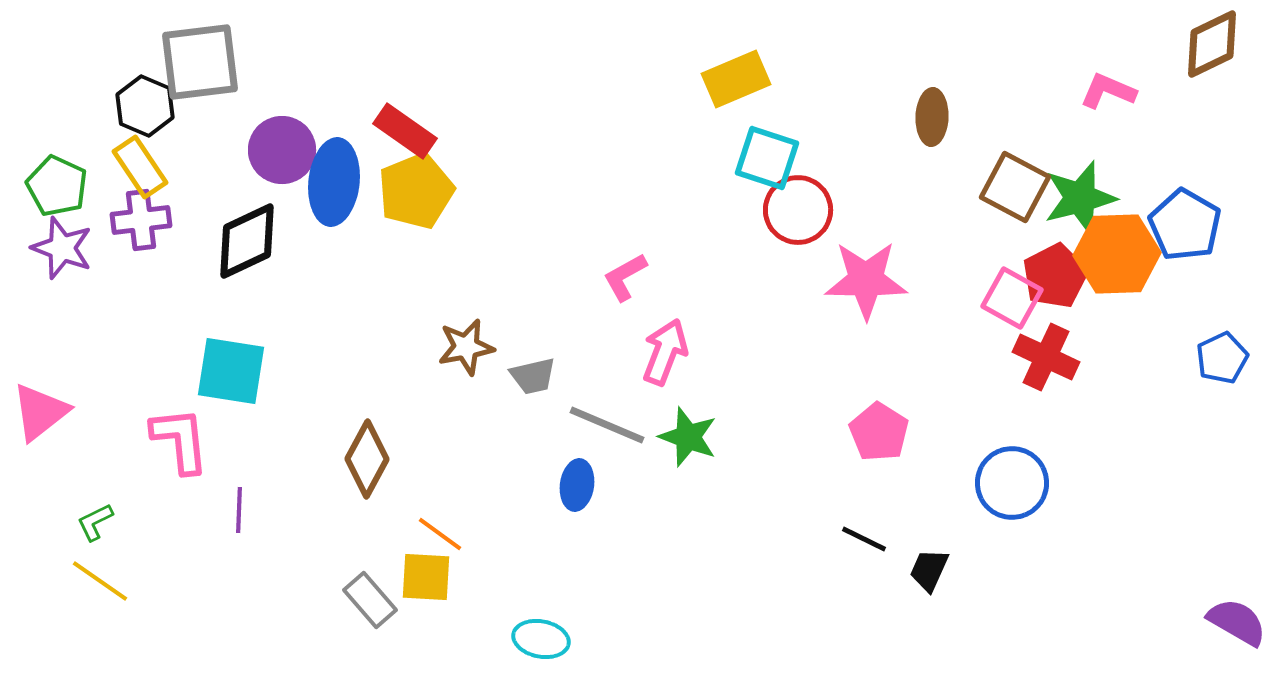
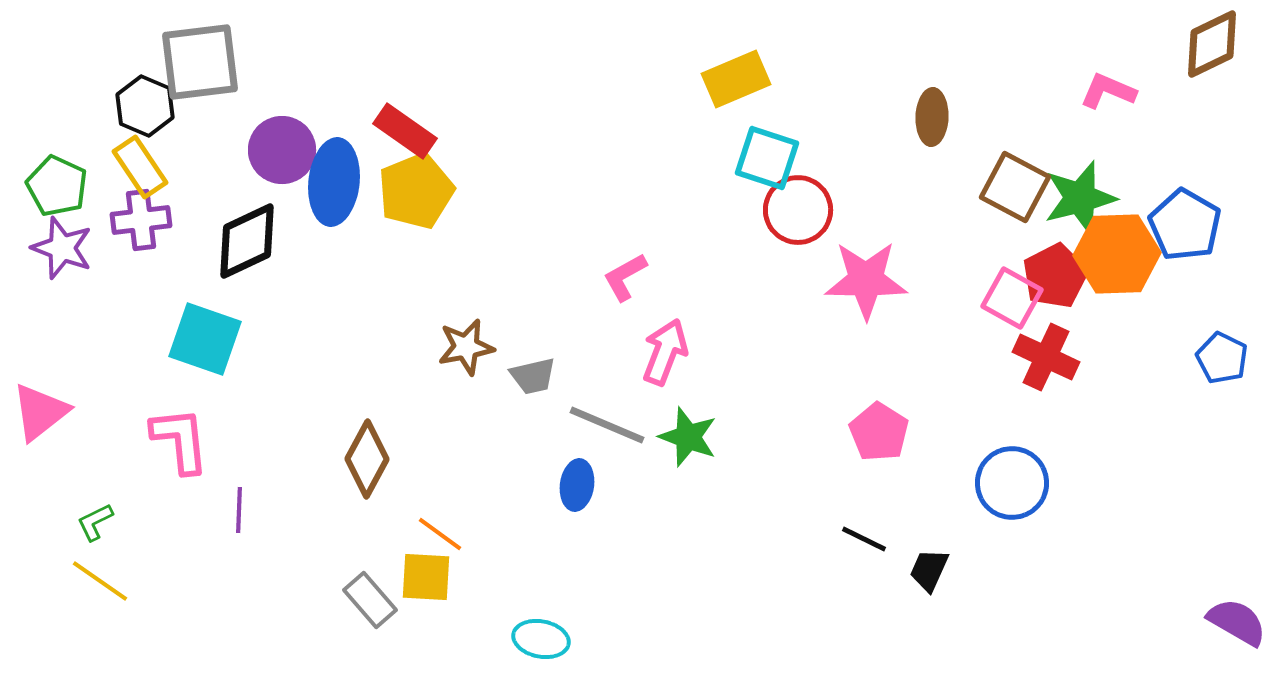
blue pentagon at (1222, 358): rotated 21 degrees counterclockwise
cyan square at (231, 371): moved 26 px left, 32 px up; rotated 10 degrees clockwise
